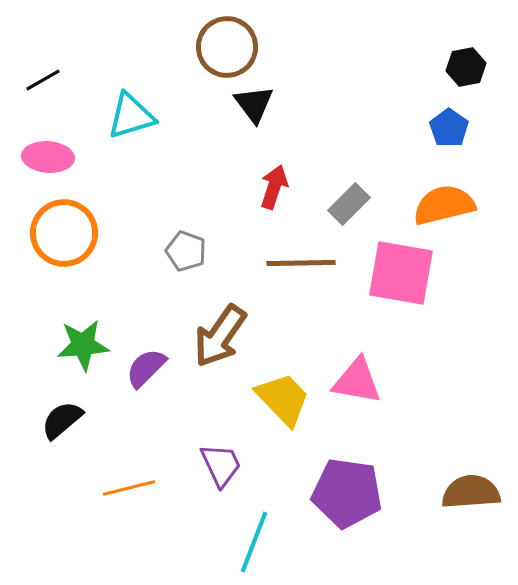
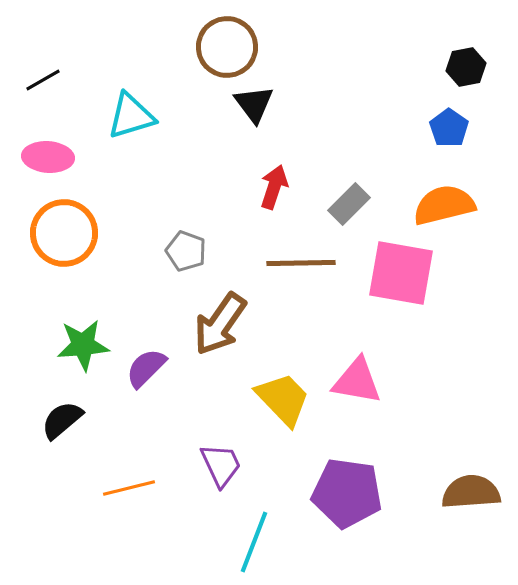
brown arrow: moved 12 px up
